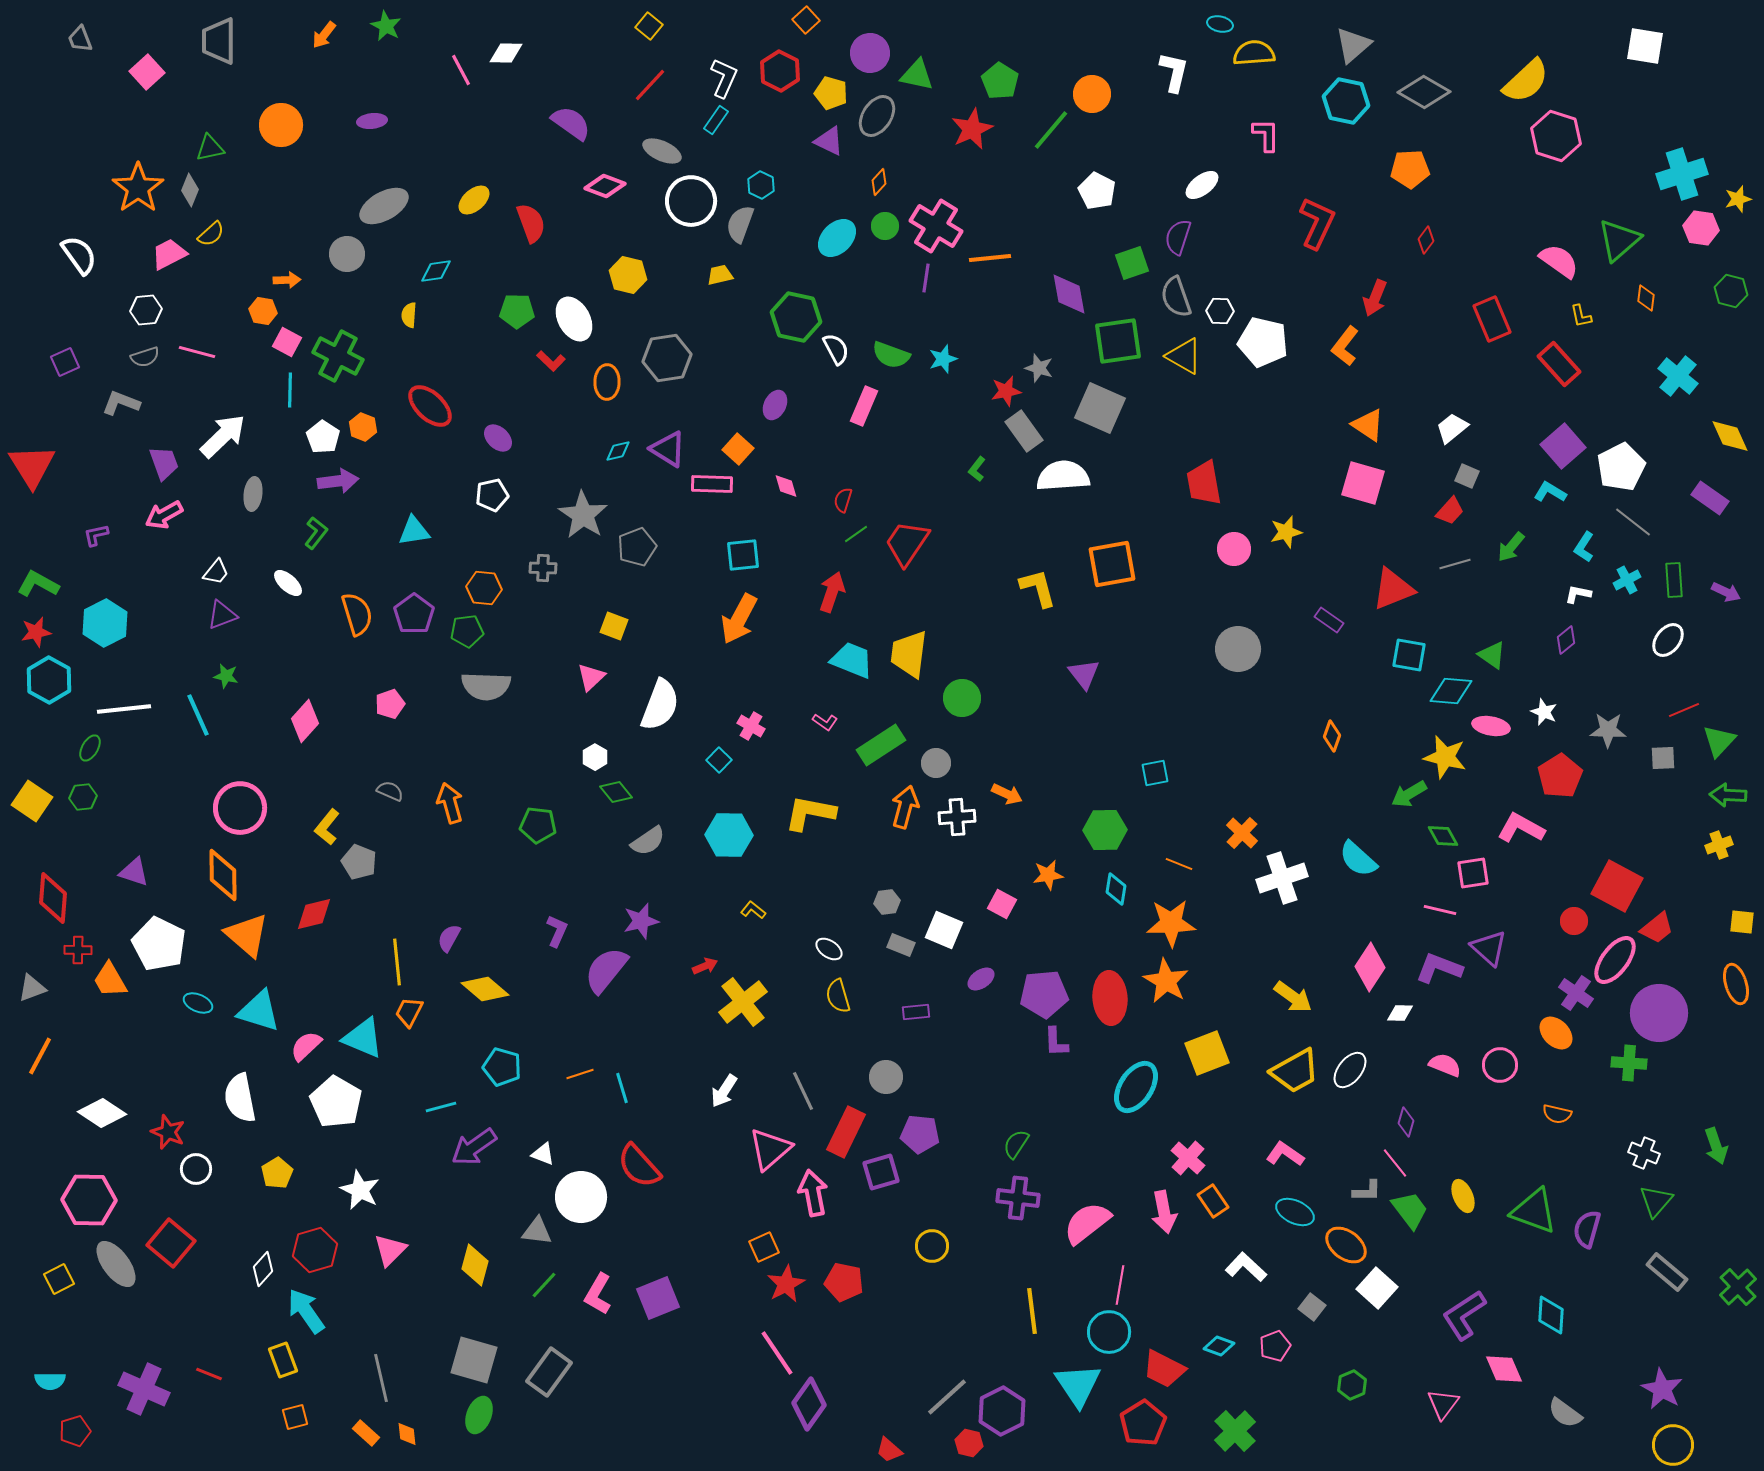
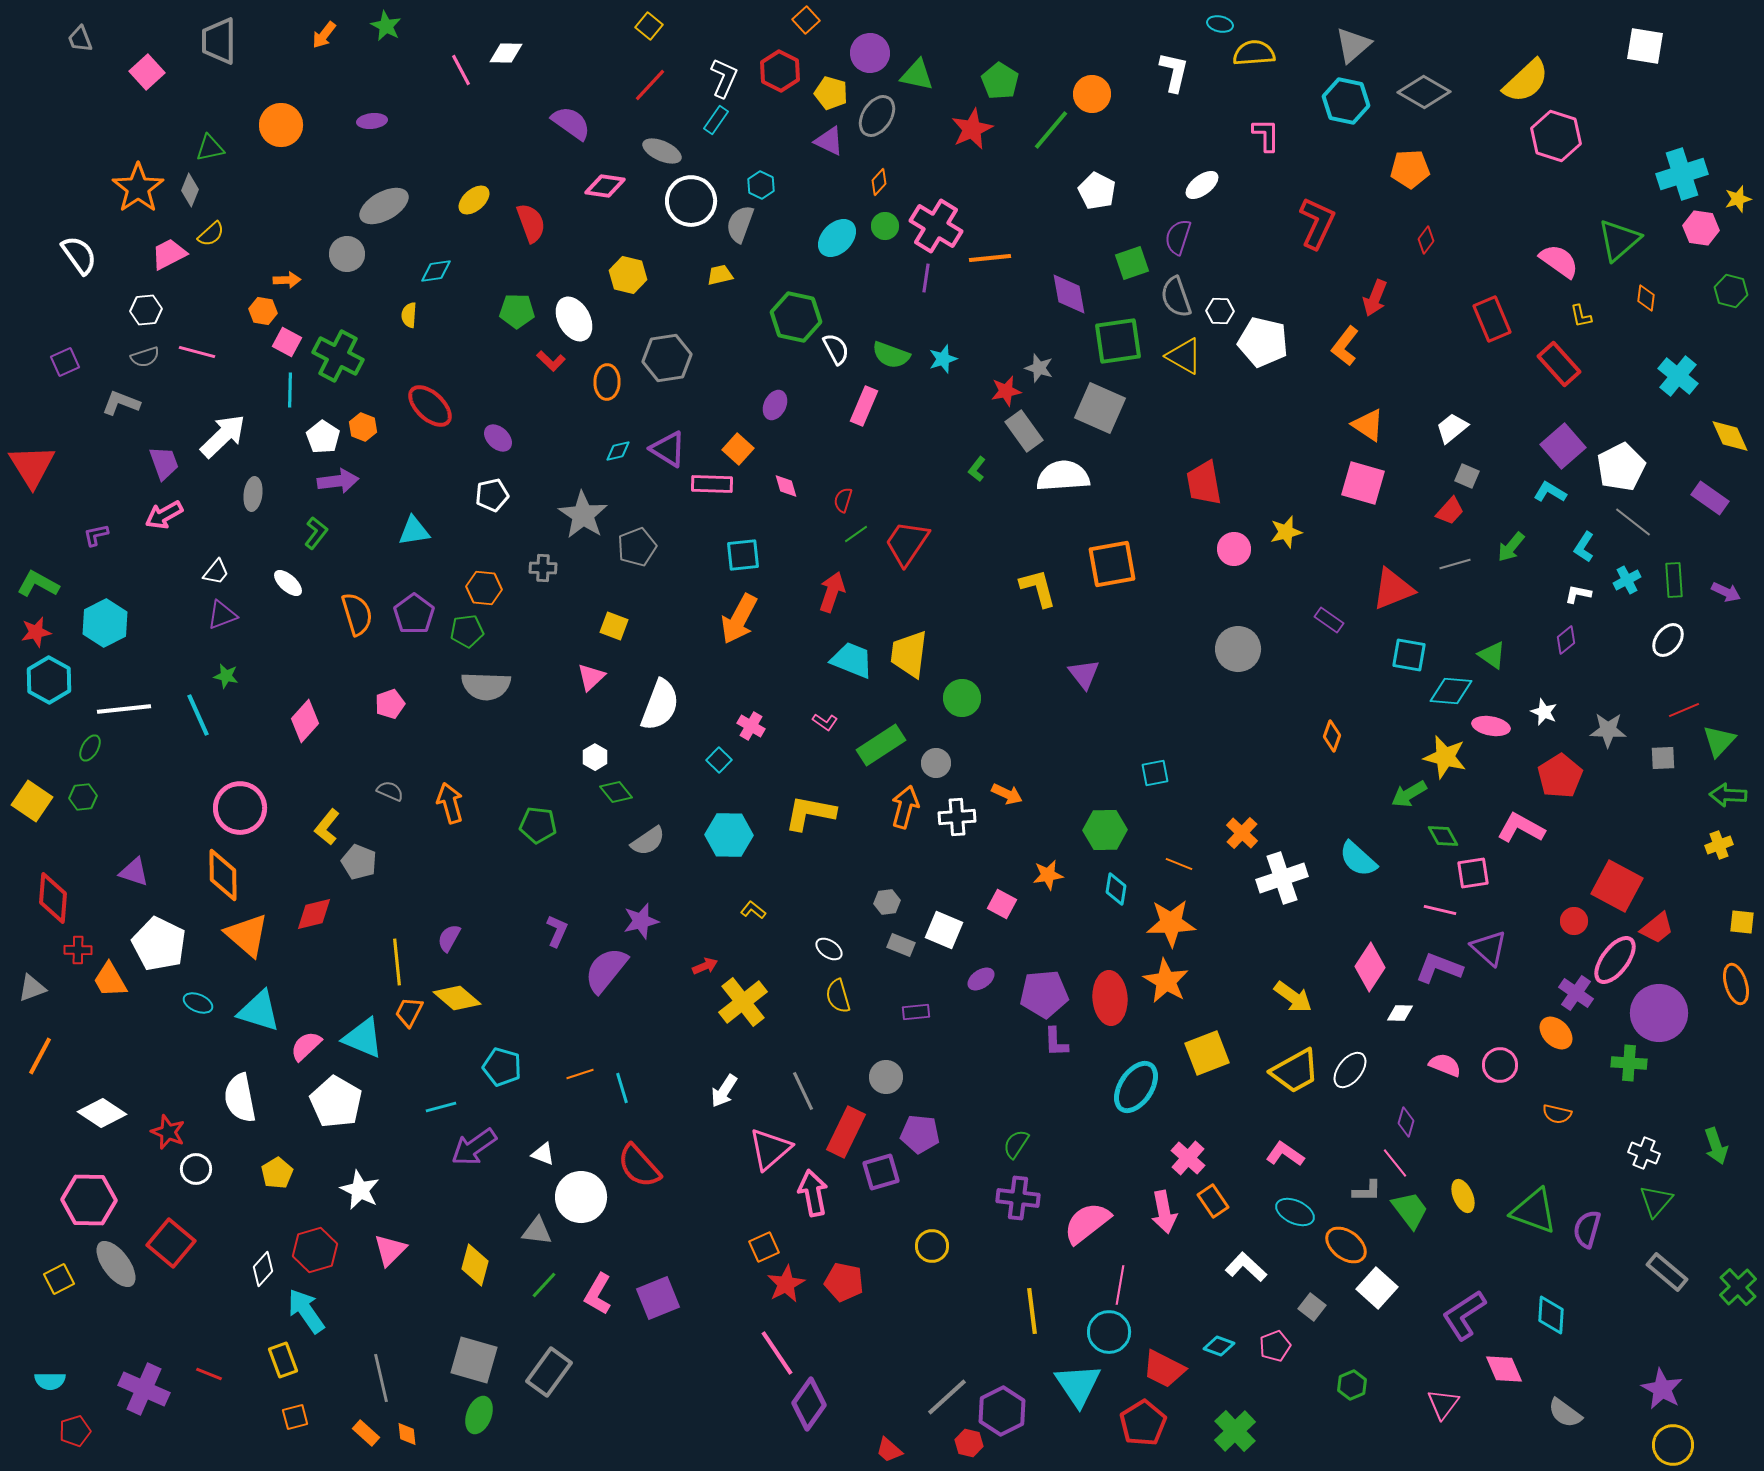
pink diamond at (605, 186): rotated 12 degrees counterclockwise
yellow diamond at (485, 989): moved 28 px left, 9 px down
